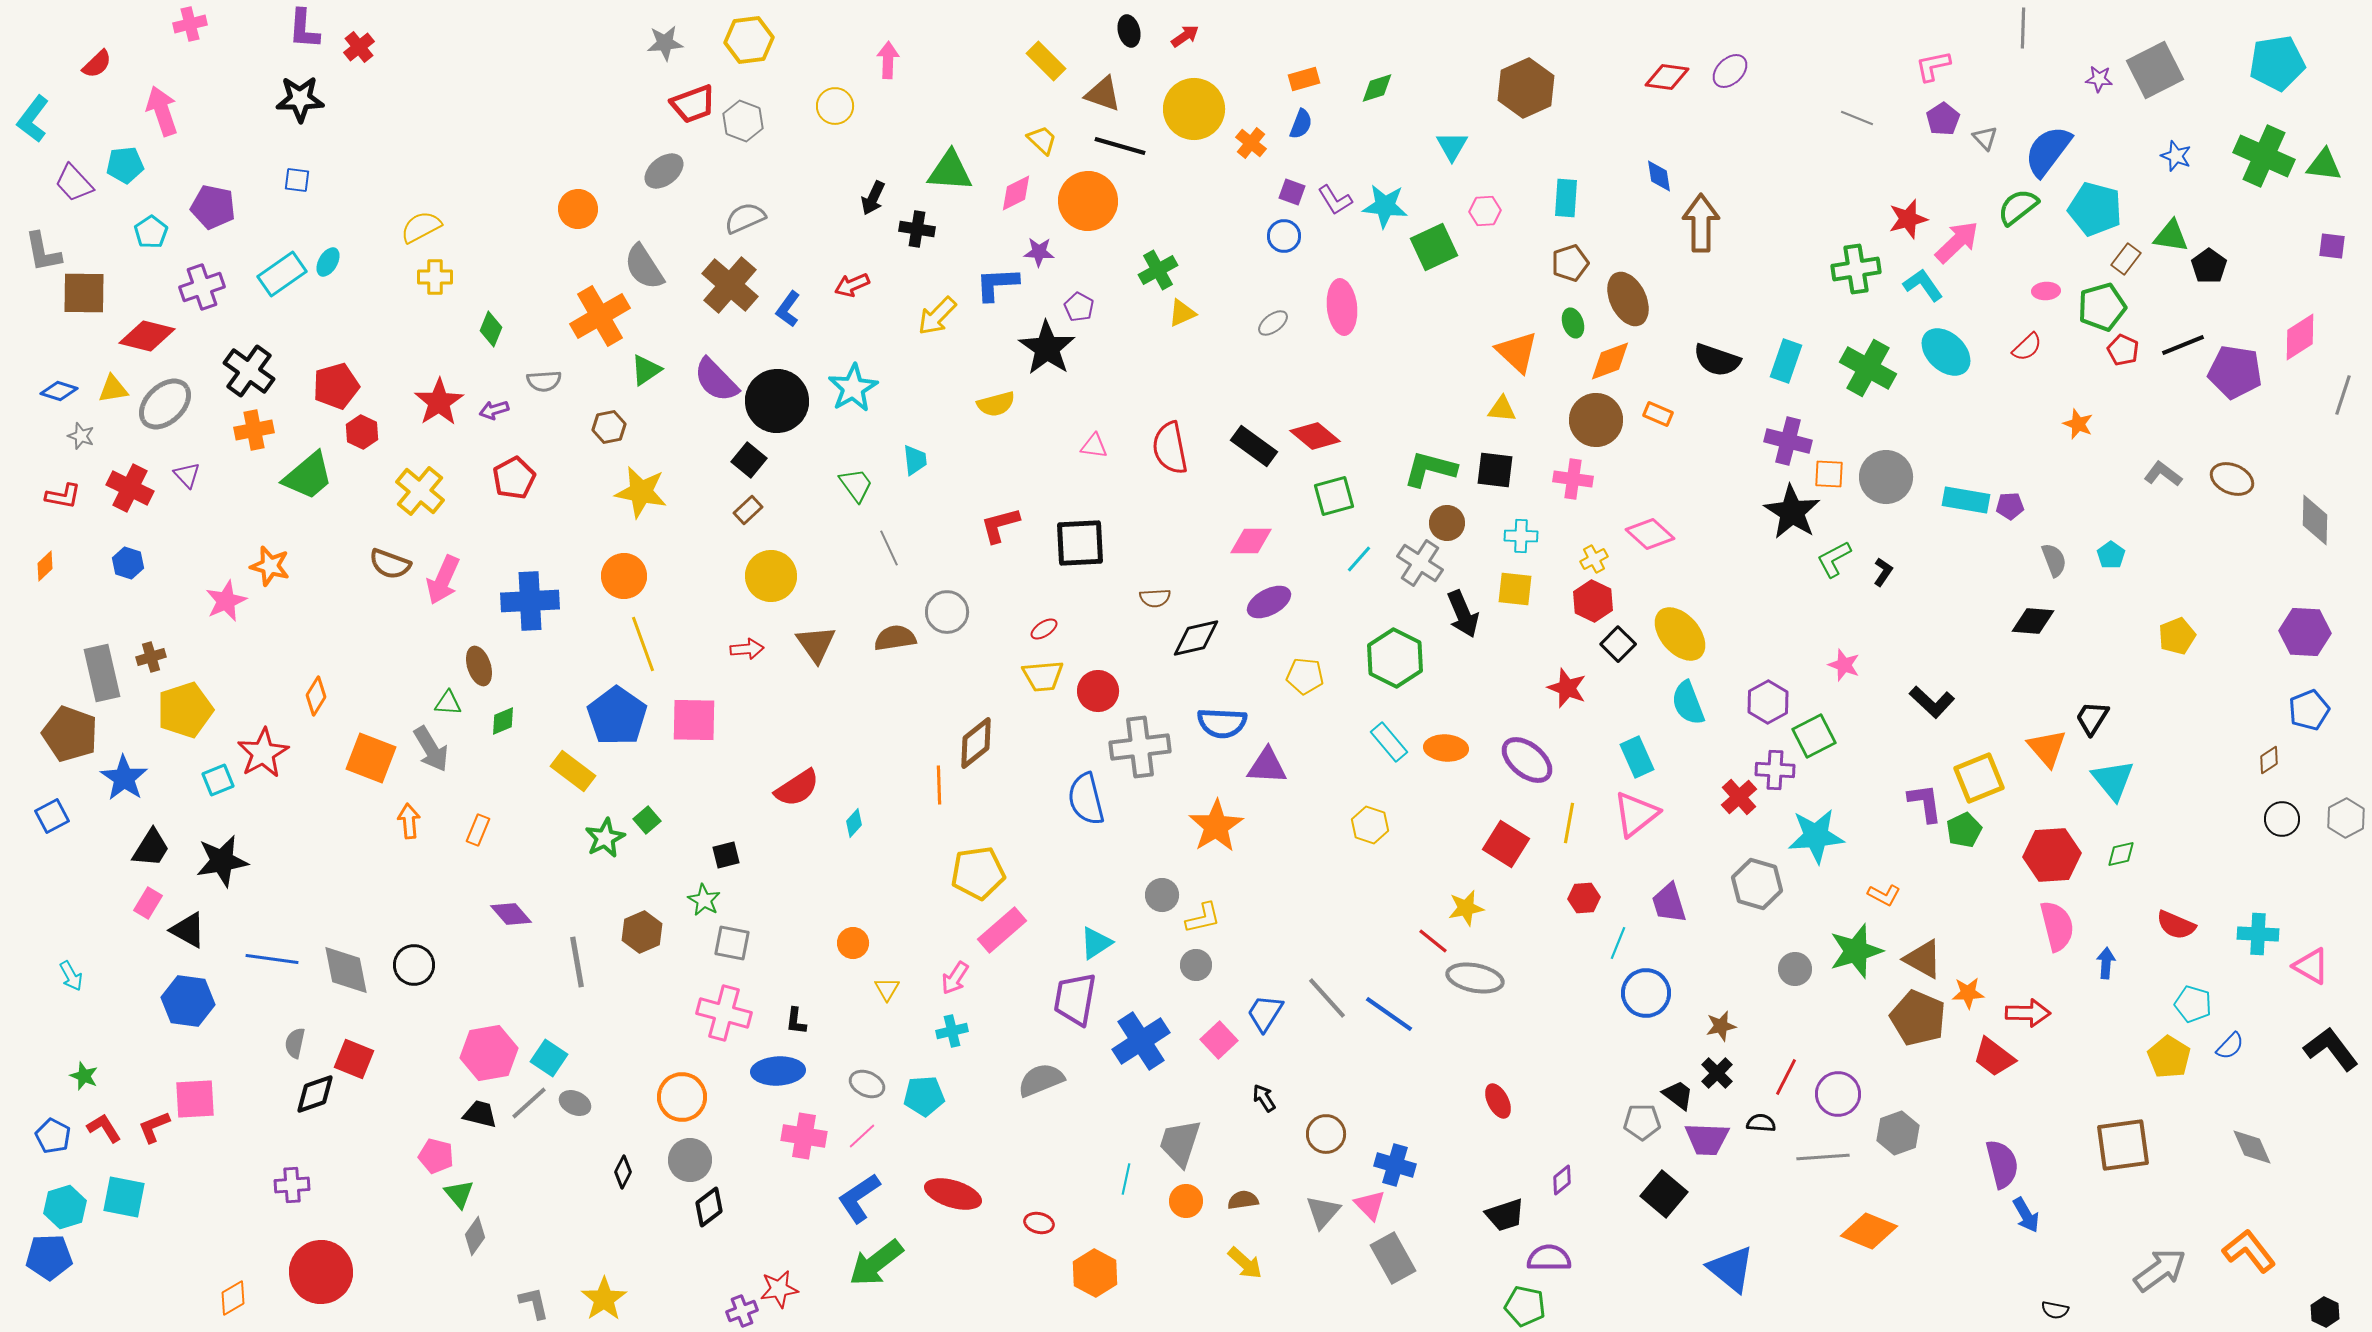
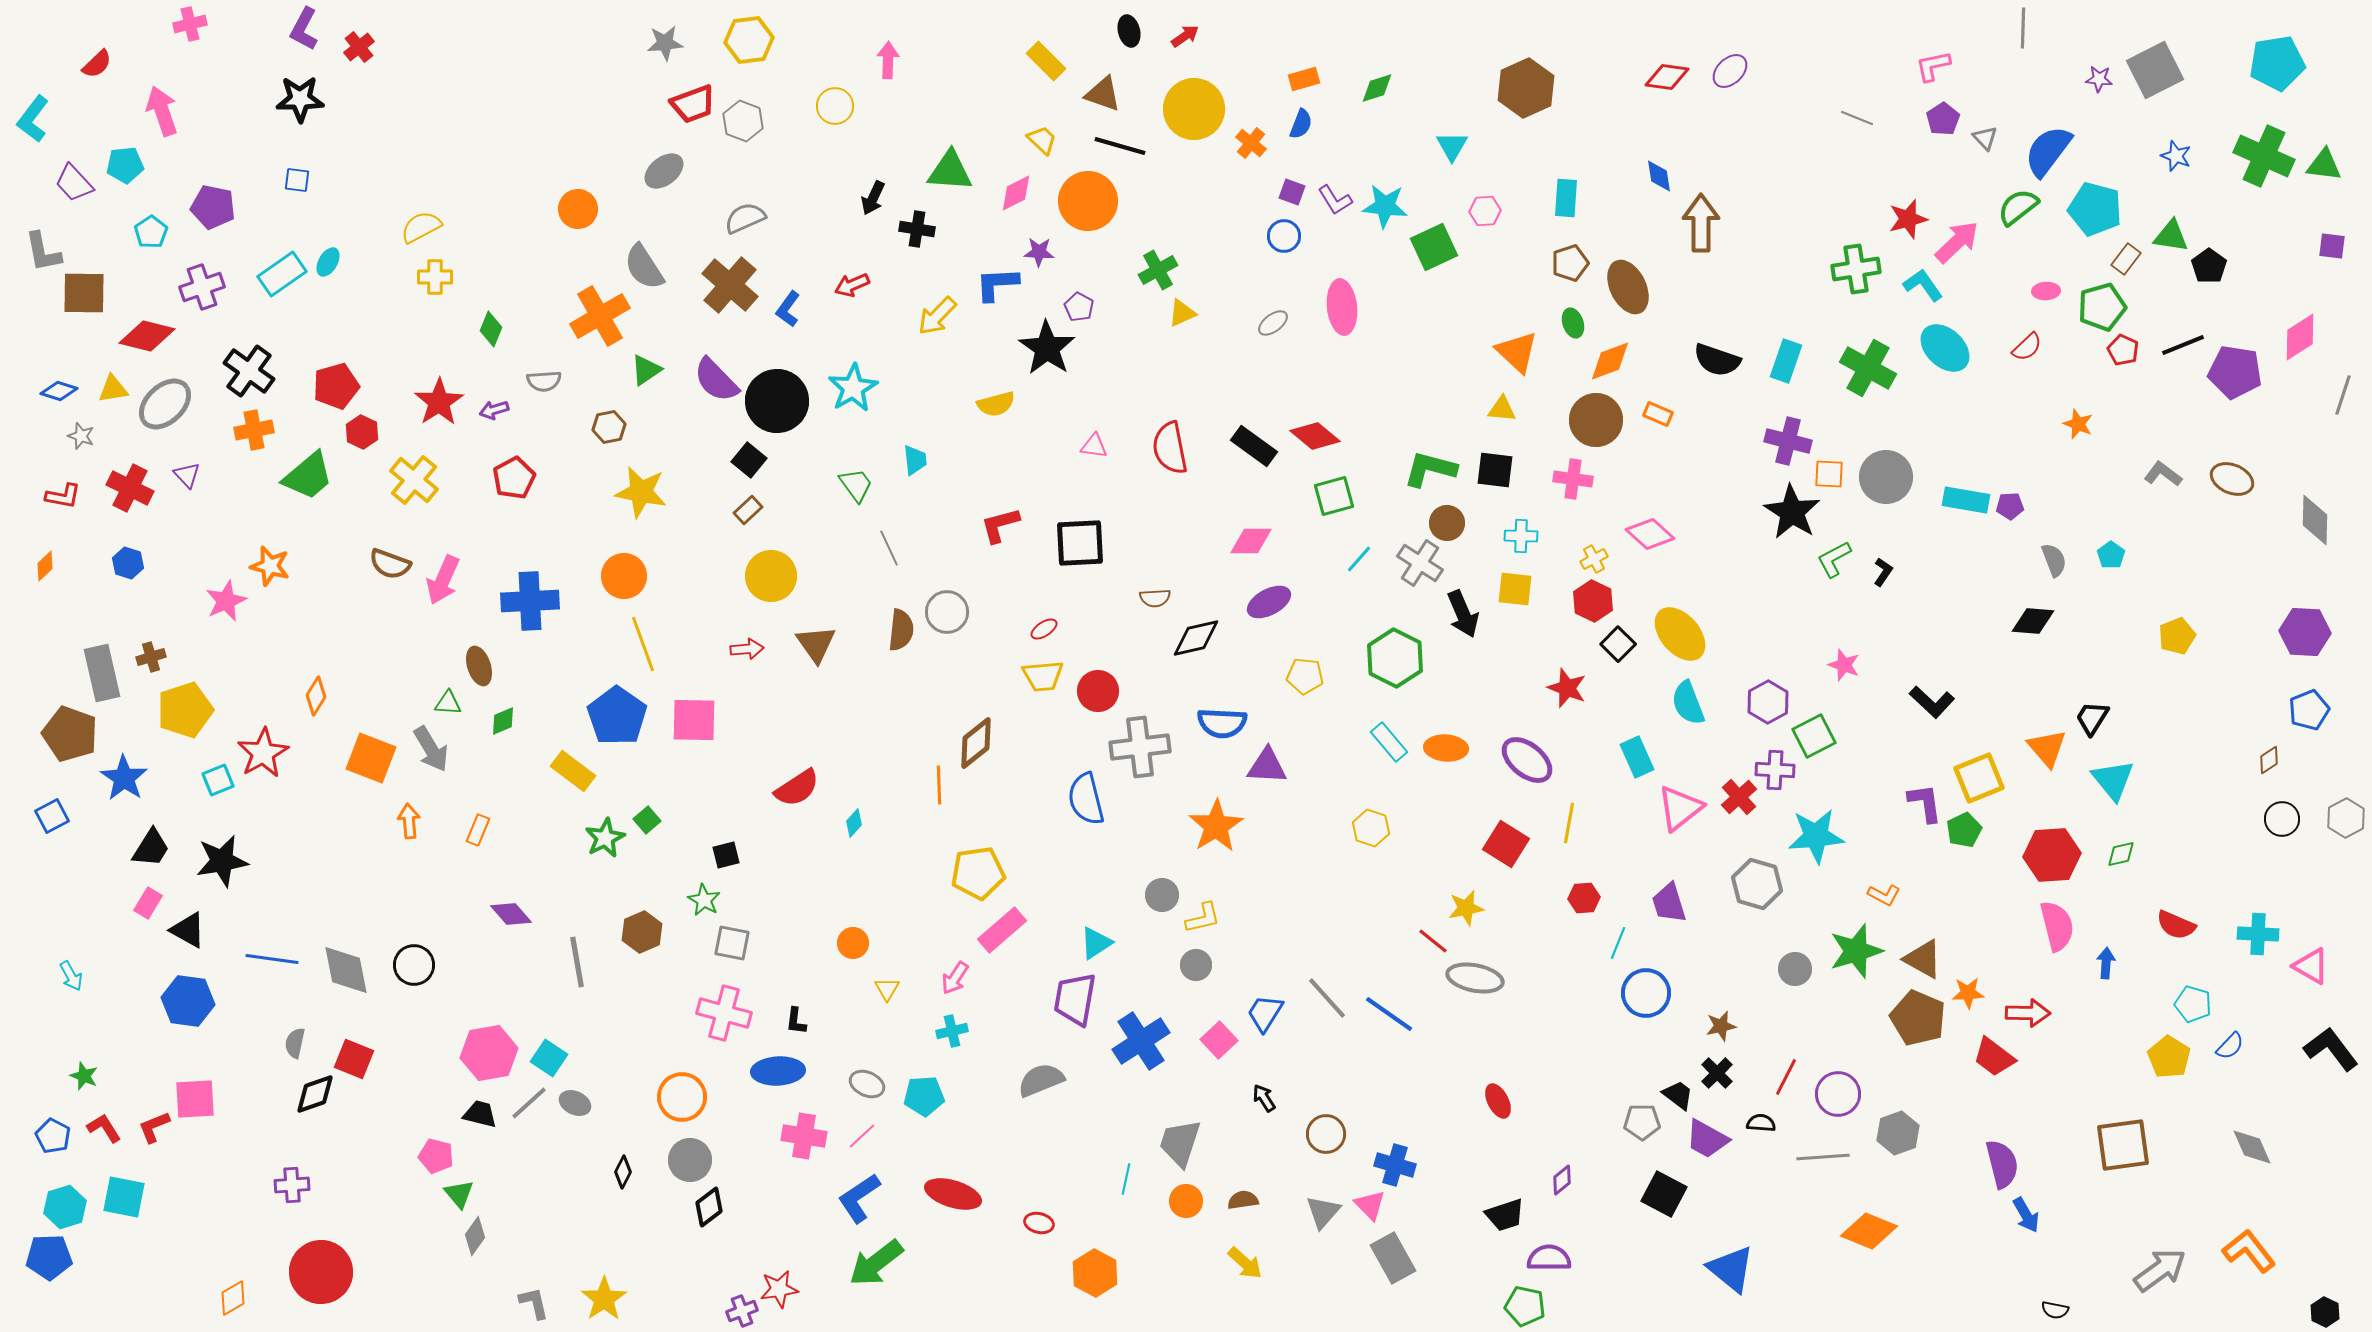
purple L-shape at (304, 29): rotated 24 degrees clockwise
brown ellipse at (1628, 299): moved 12 px up
cyan ellipse at (1946, 352): moved 1 px left, 4 px up
yellow cross at (420, 491): moved 6 px left, 11 px up
brown semicircle at (895, 638): moved 6 px right, 8 px up; rotated 105 degrees clockwise
pink triangle at (1636, 814): moved 44 px right, 6 px up
yellow hexagon at (1370, 825): moved 1 px right, 3 px down
purple trapezoid at (1707, 1139): rotated 27 degrees clockwise
black square at (1664, 1194): rotated 12 degrees counterclockwise
